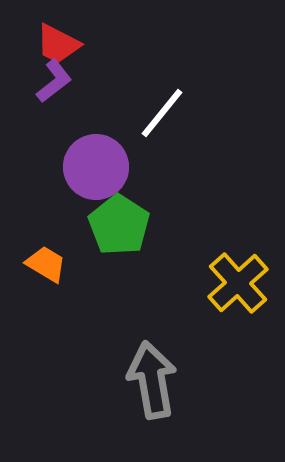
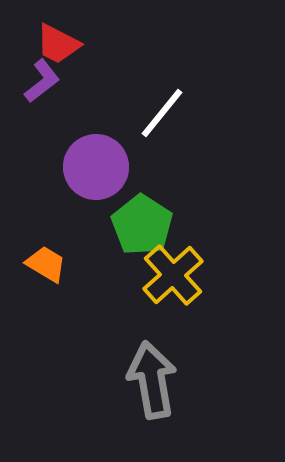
purple L-shape: moved 12 px left
green pentagon: moved 23 px right
yellow cross: moved 65 px left, 8 px up
